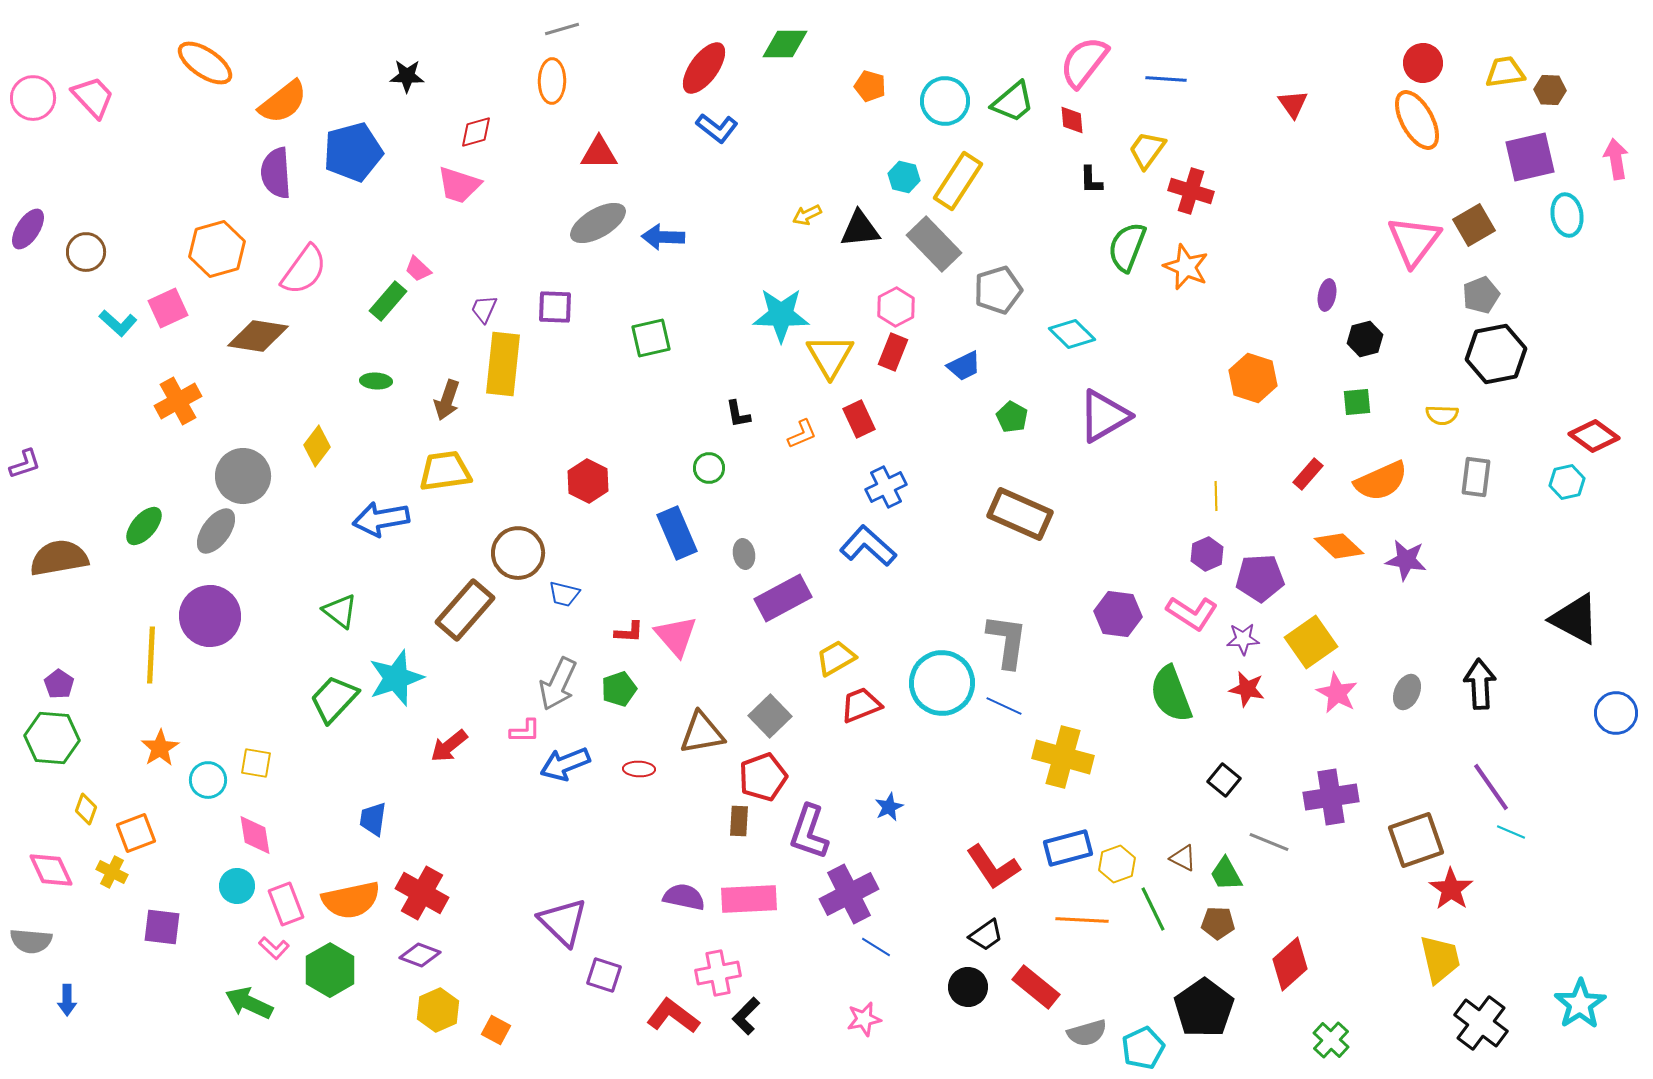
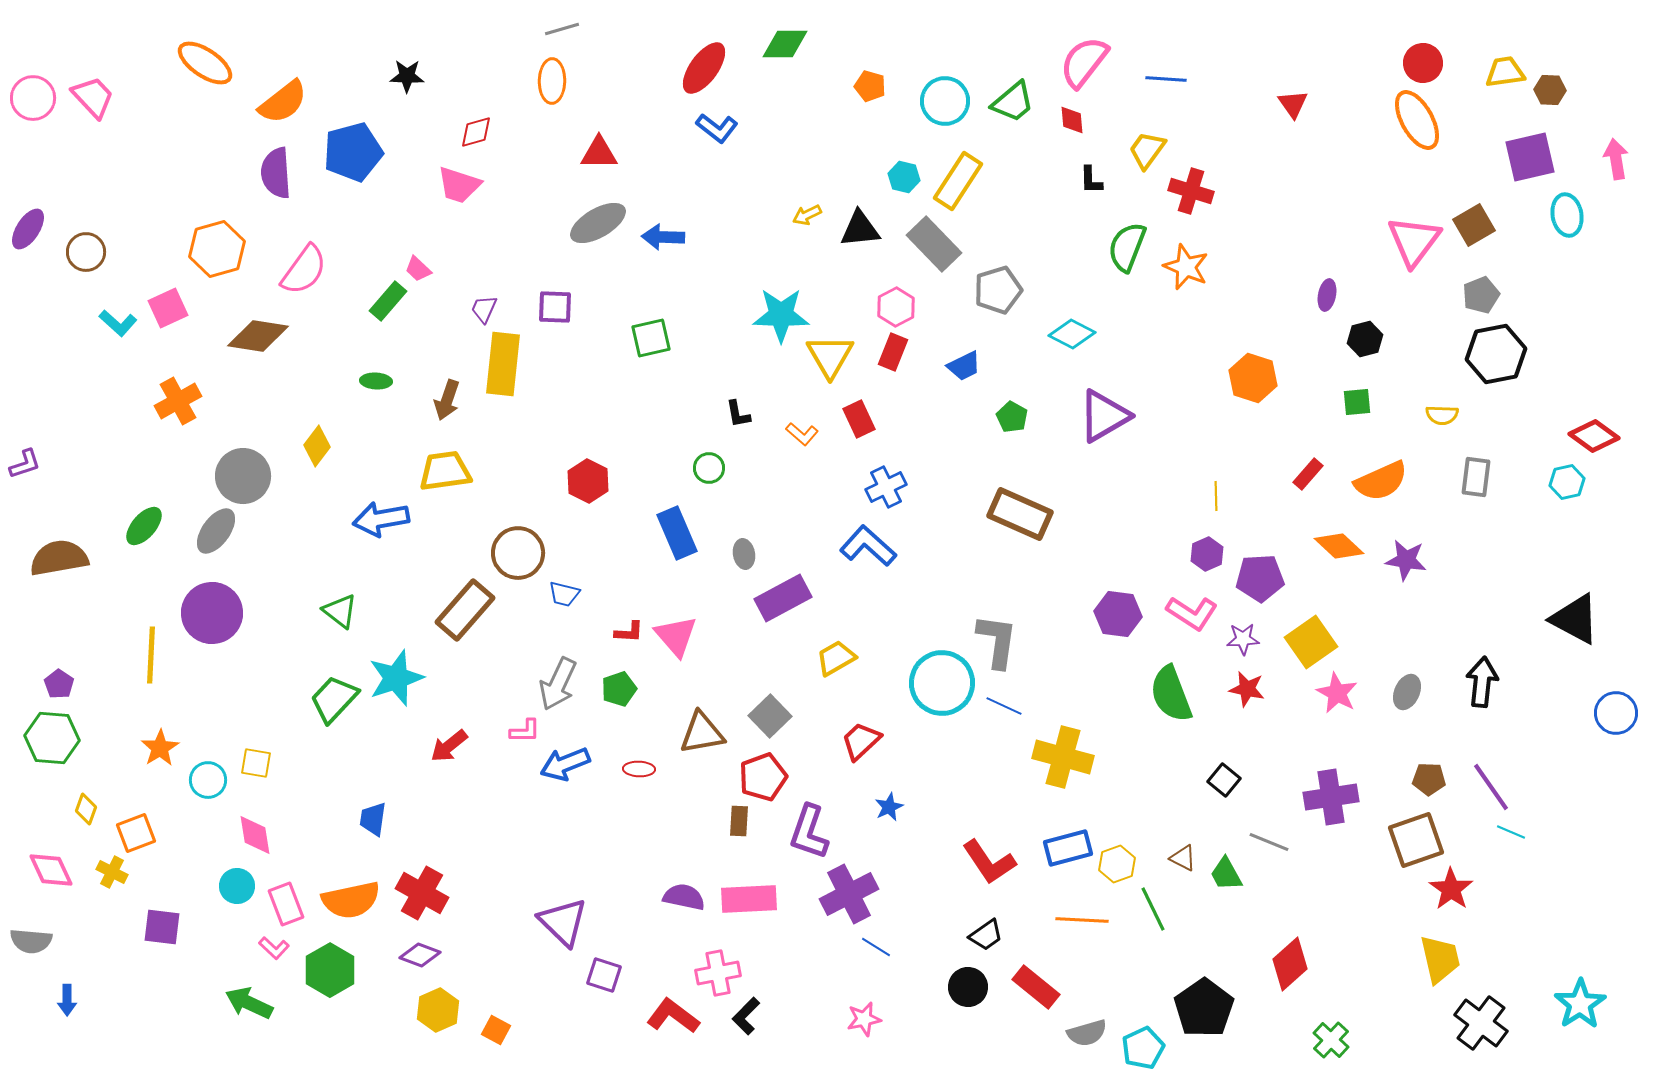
cyan diamond at (1072, 334): rotated 18 degrees counterclockwise
orange L-shape at (802, 434): rotated 64 degrees clockwise
purple circle at (210, 616): moved 2 px right, 3 px up
gray L-shape at (1007, 641): moved 10 px left
black arrow at (1480, 684): moved 2 px right, 2 px up; rotated 9 degrees clockwise
red trapezoid at (861, 705): moved 36 px down; rotated 21 degrees counterclockwise
red L-shape at (993, 867): moved 4 px left, 5 px up
brown pentagon at (1218, 923): moved 211 px right, 144 px up
